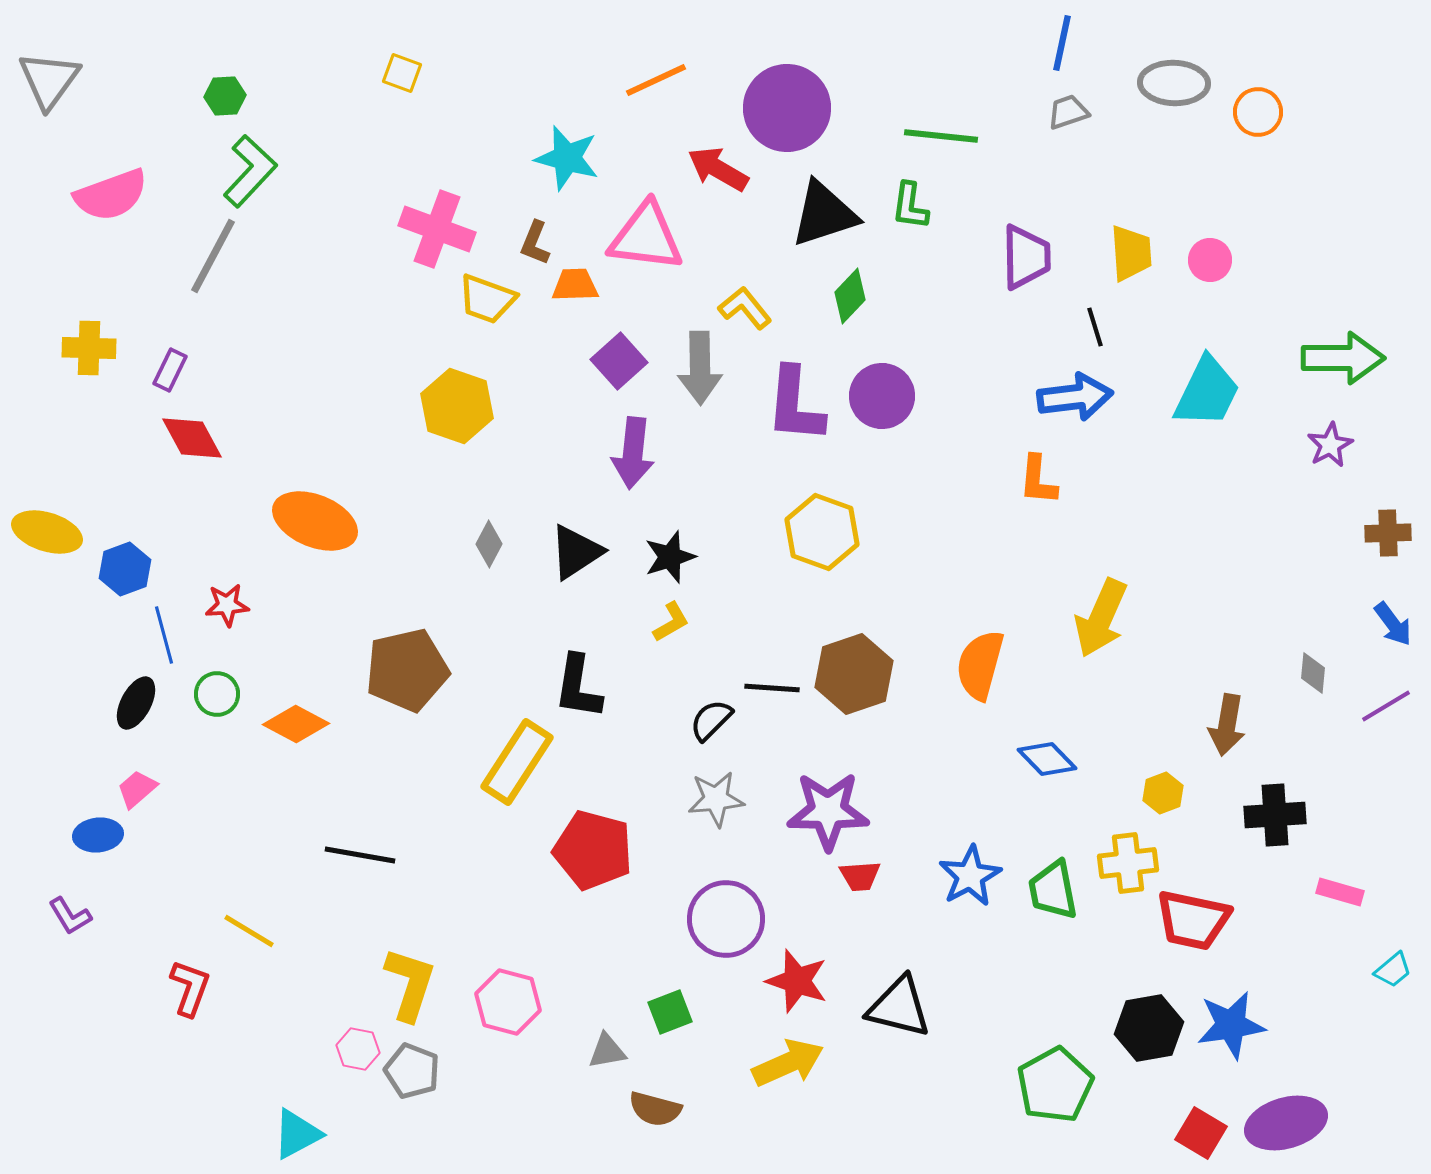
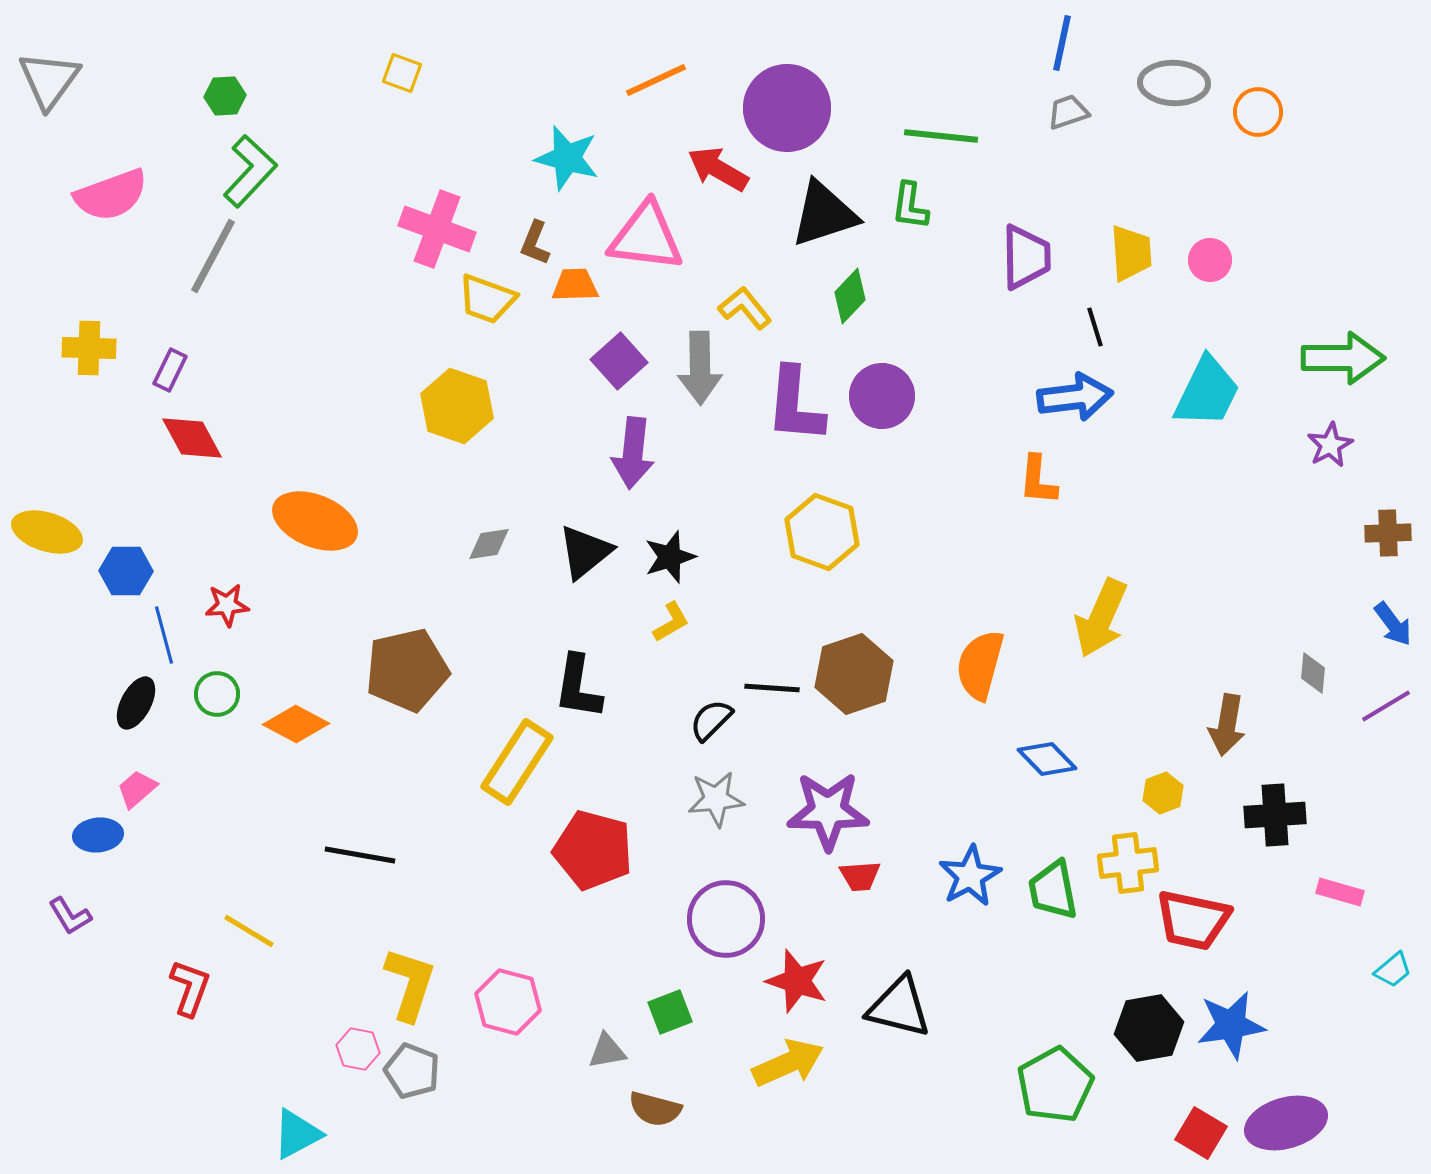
gray diamond at (489, 544): rotated 54 degrees clockwise
black triangle at (576, 552): moved 9 px right; rotated 6 degrees counterclockwise
blue hexagon at (125, 569): moved 1 px right, 2 px down; rotated 21 degrees clockwise
